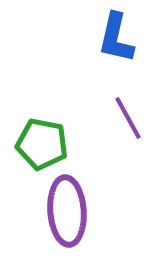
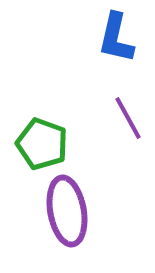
green pentagon: rotated 9 degrees clockwise
purple ellipse: rotated 6 degrees counterclockwise
